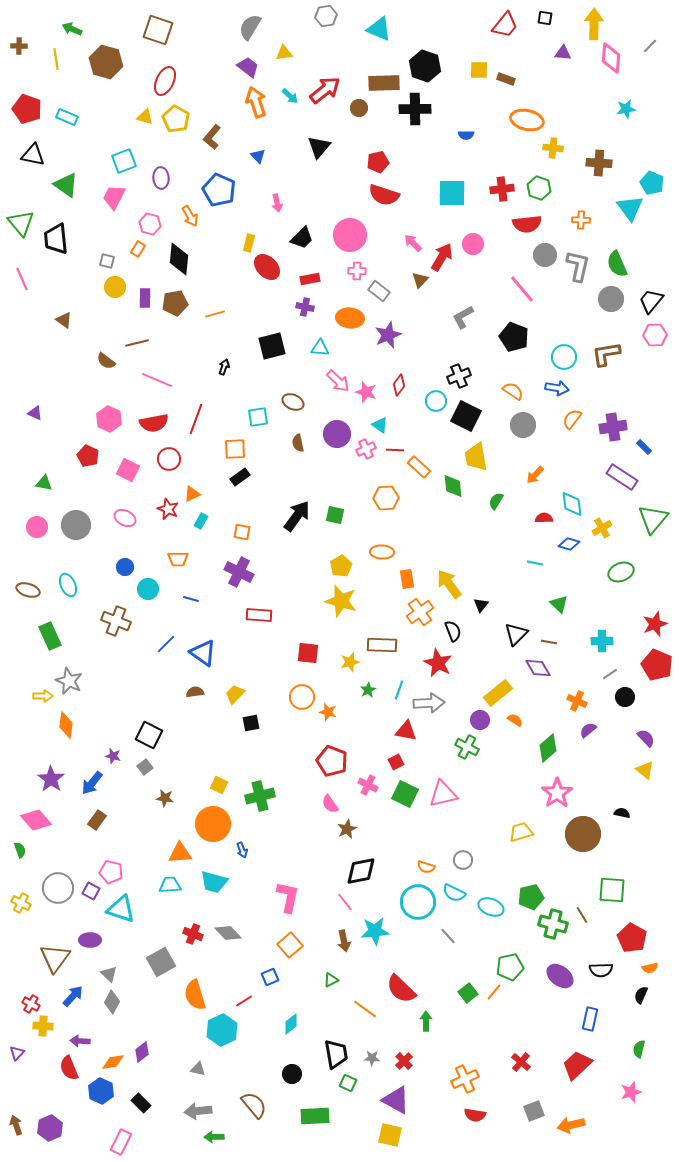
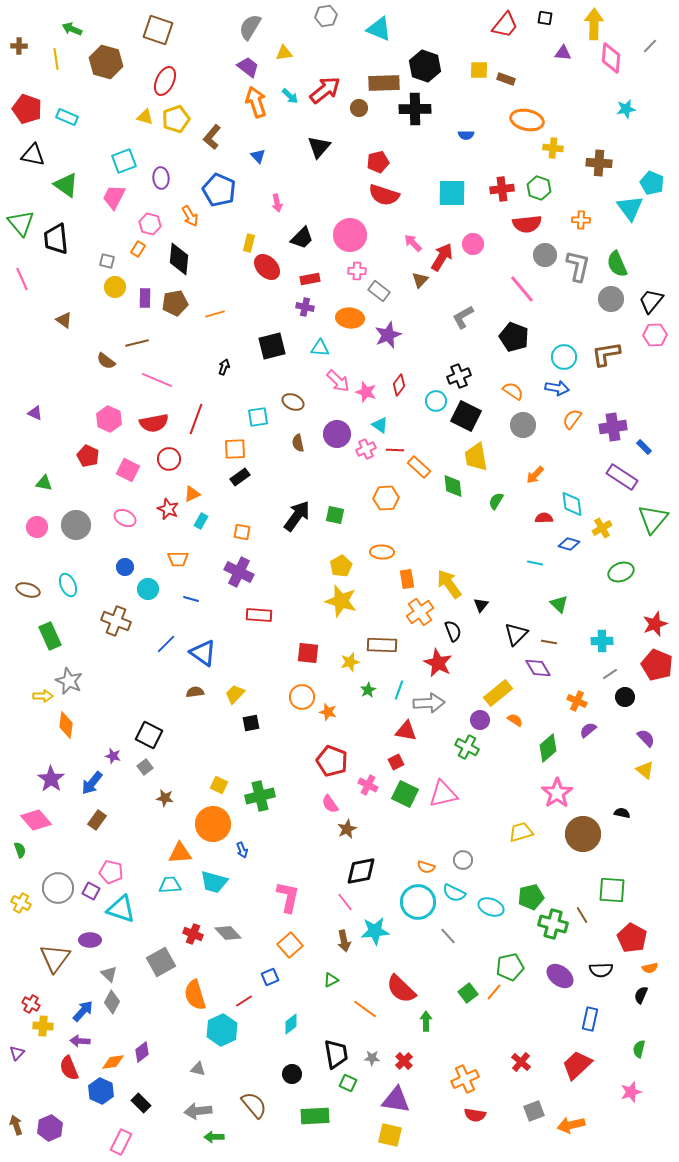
yellow pentagon at (176, 119): rotated 24 degrees clockwise
blue arrow at (73, 996): moved 10 px right, 15 px down
purple triangle at (396, 1100): rotated 20 degrees counterclockwise
